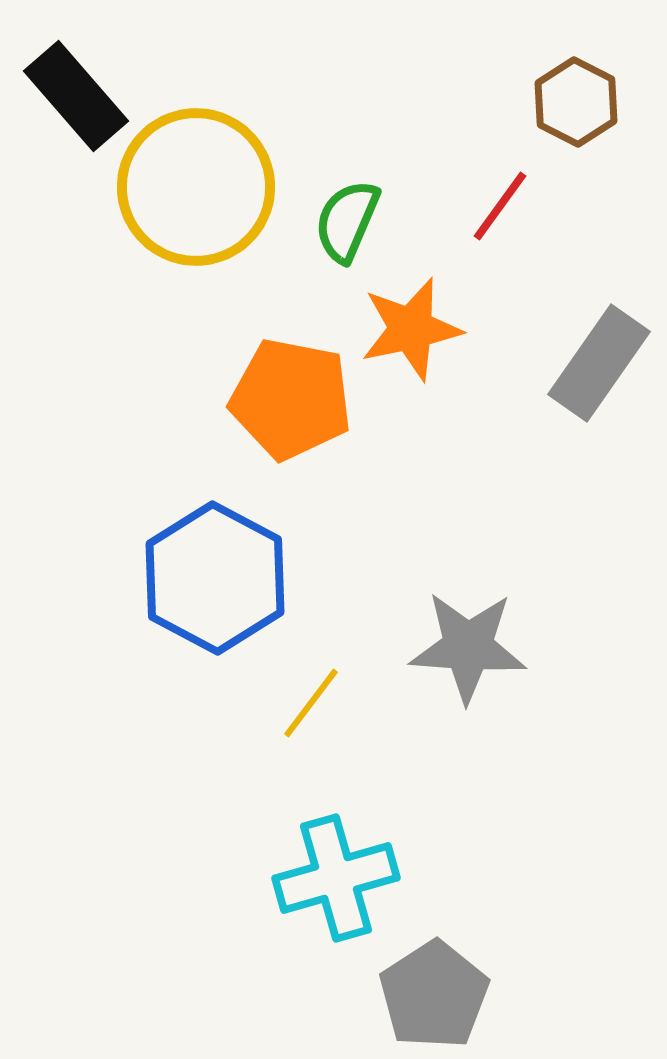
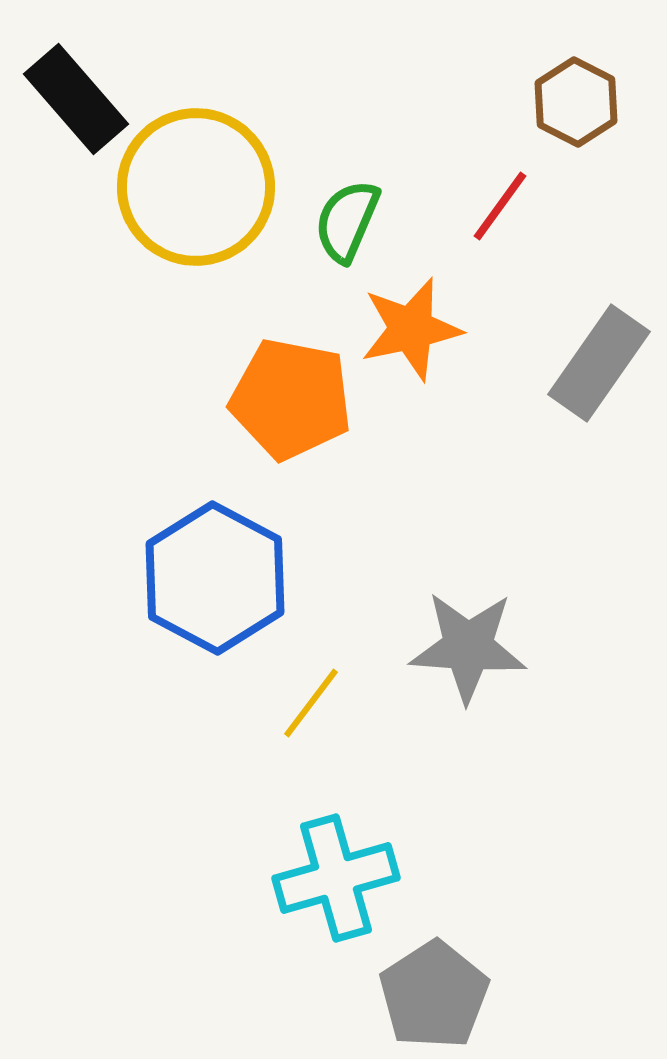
black rectangle: moved 3 px down
